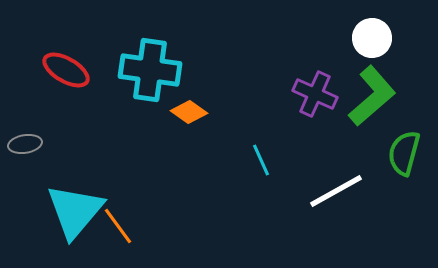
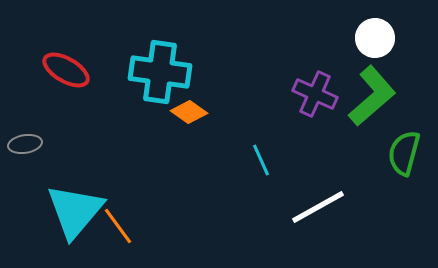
white circle: moved 3 px right
cyan cross: moved 10 px right, 2 px down
white line: moved 18 px left, 16 px down
